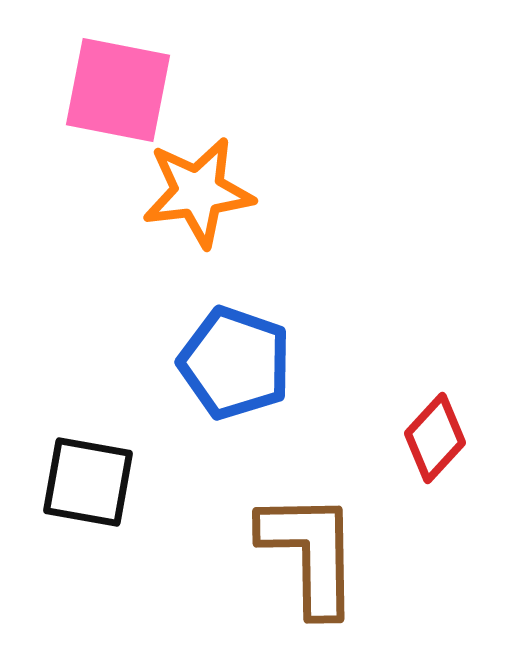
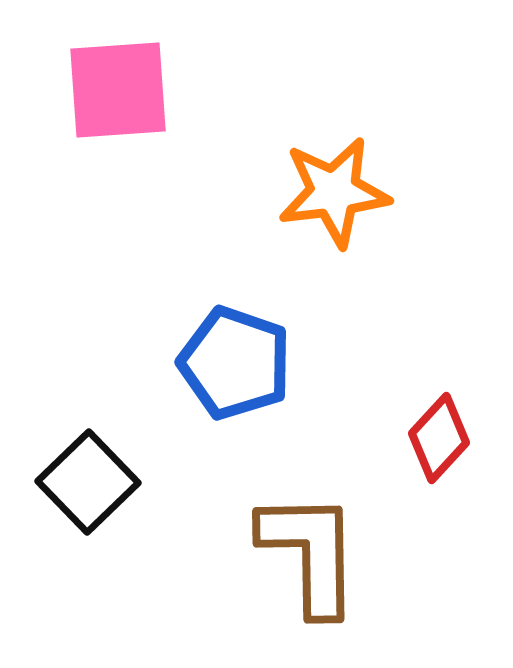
pink square: rotated 15 degrees counterclockwise
orange star: moved 136 px right
red diamond: moved 4 px right
black square: rotated 36 degrees clockwise
